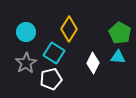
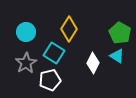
cyan triangle: moved 1 px left, 1 px up; rotated 28 degrees clockwise
white pentagon: moved 1 px left, 1 px down
